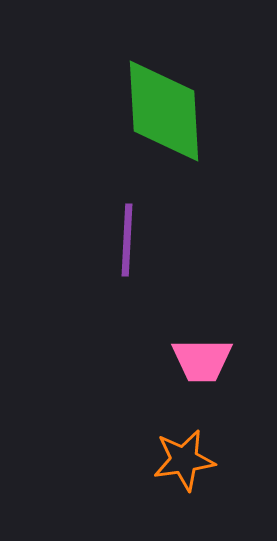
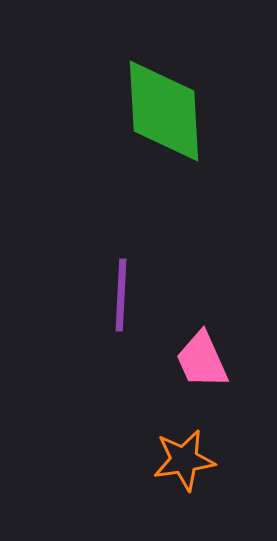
purple line: moved 6 px left, 55 px down
pink trapezoid: rotated 66 degrees clockwise
